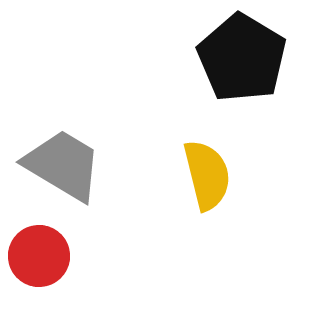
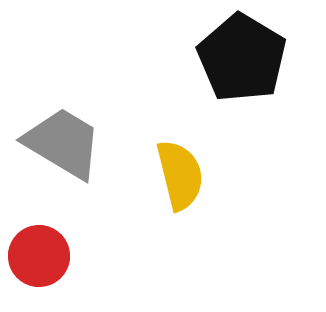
gray trapezoid: moved 22 px up
yellow semicircle: moved 27 px left
